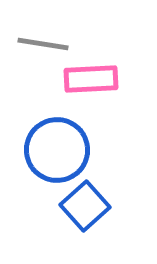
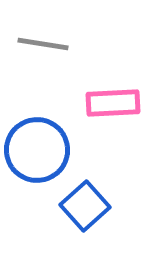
pink rectangle: moved 22 px right, 24 px down
blue circle: moved 20 px left
